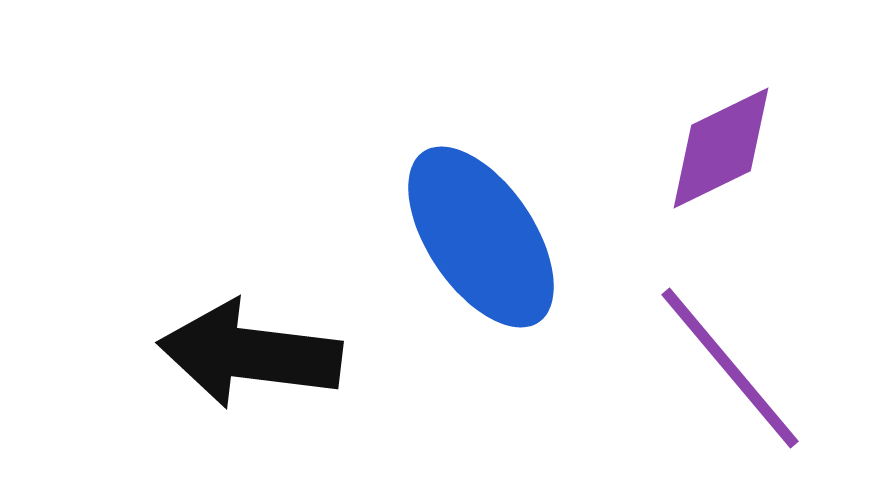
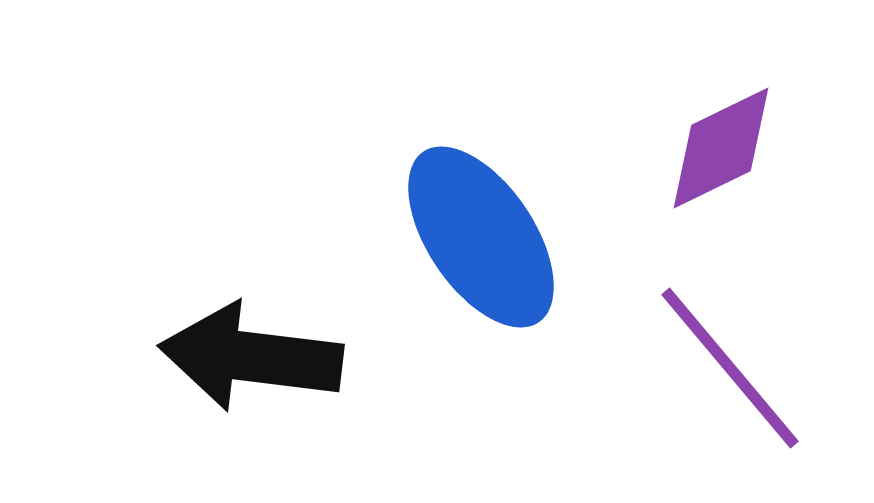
black arrow: moved 1 px right, 3 px down
